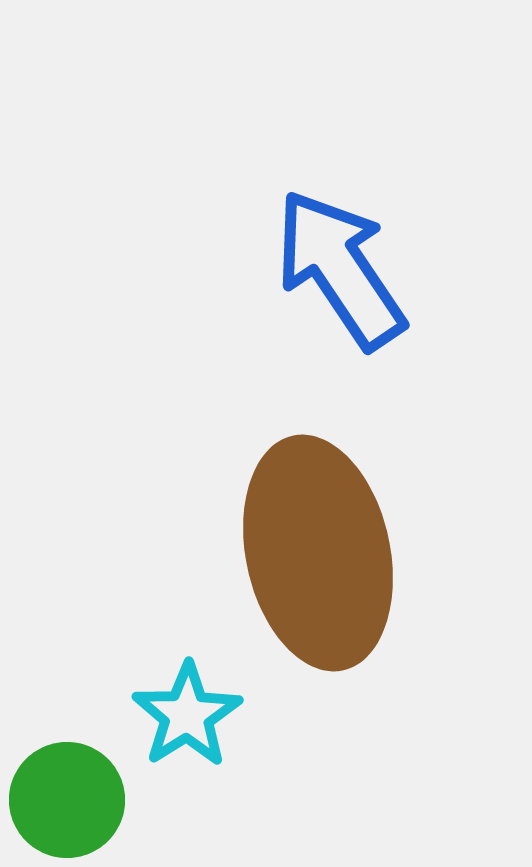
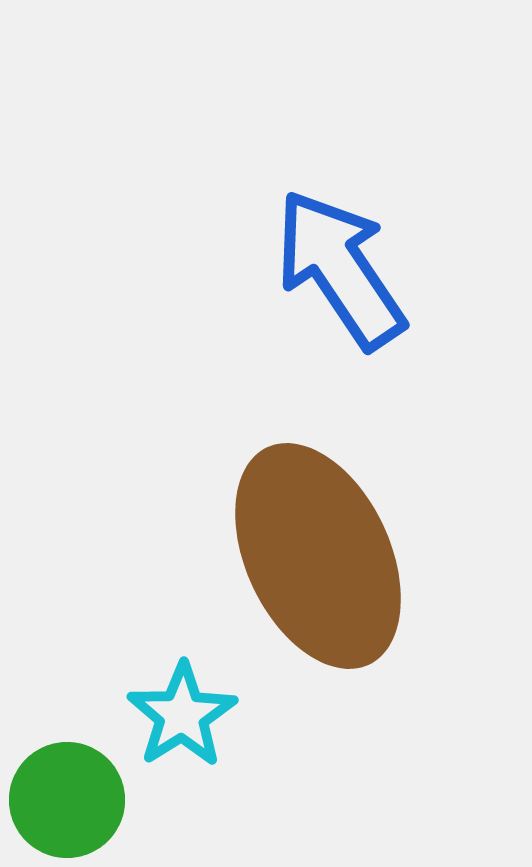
brown ellipse: moved 3 px down; rotated 13 degrees counterclockwise
cyan star: moved 5 px left
